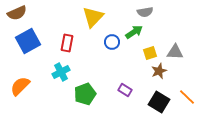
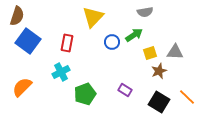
brown semicircle: moved 3 px down; rotated 48 degrees counterclockwise
green arrow: moved 3 px down
blue square: rotated 25 degrees counterclockwise
orange semicircle: moved 2 px right, 1 px down
